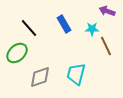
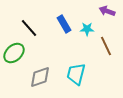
cyan star: moved 5 px left
green ellipse: moved 3 px left
